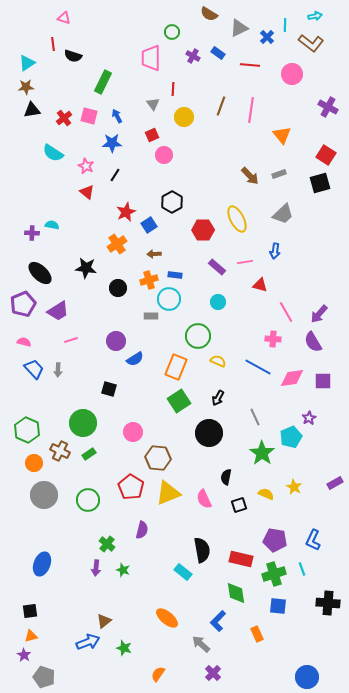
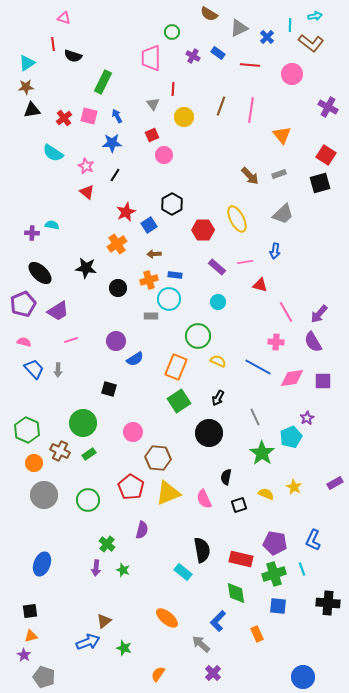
cyan line at (285, 25): moved 5 px right
black hexagon at (172, 202): moved 2 px down
pink cross at (273, 339): moved 3 px right, 3 px down
purple star at (309, 418): moved 2 px left
purple pentagon at (275, 540): moved 3 px down
blue circle at (307, 677): moved 4 px left
